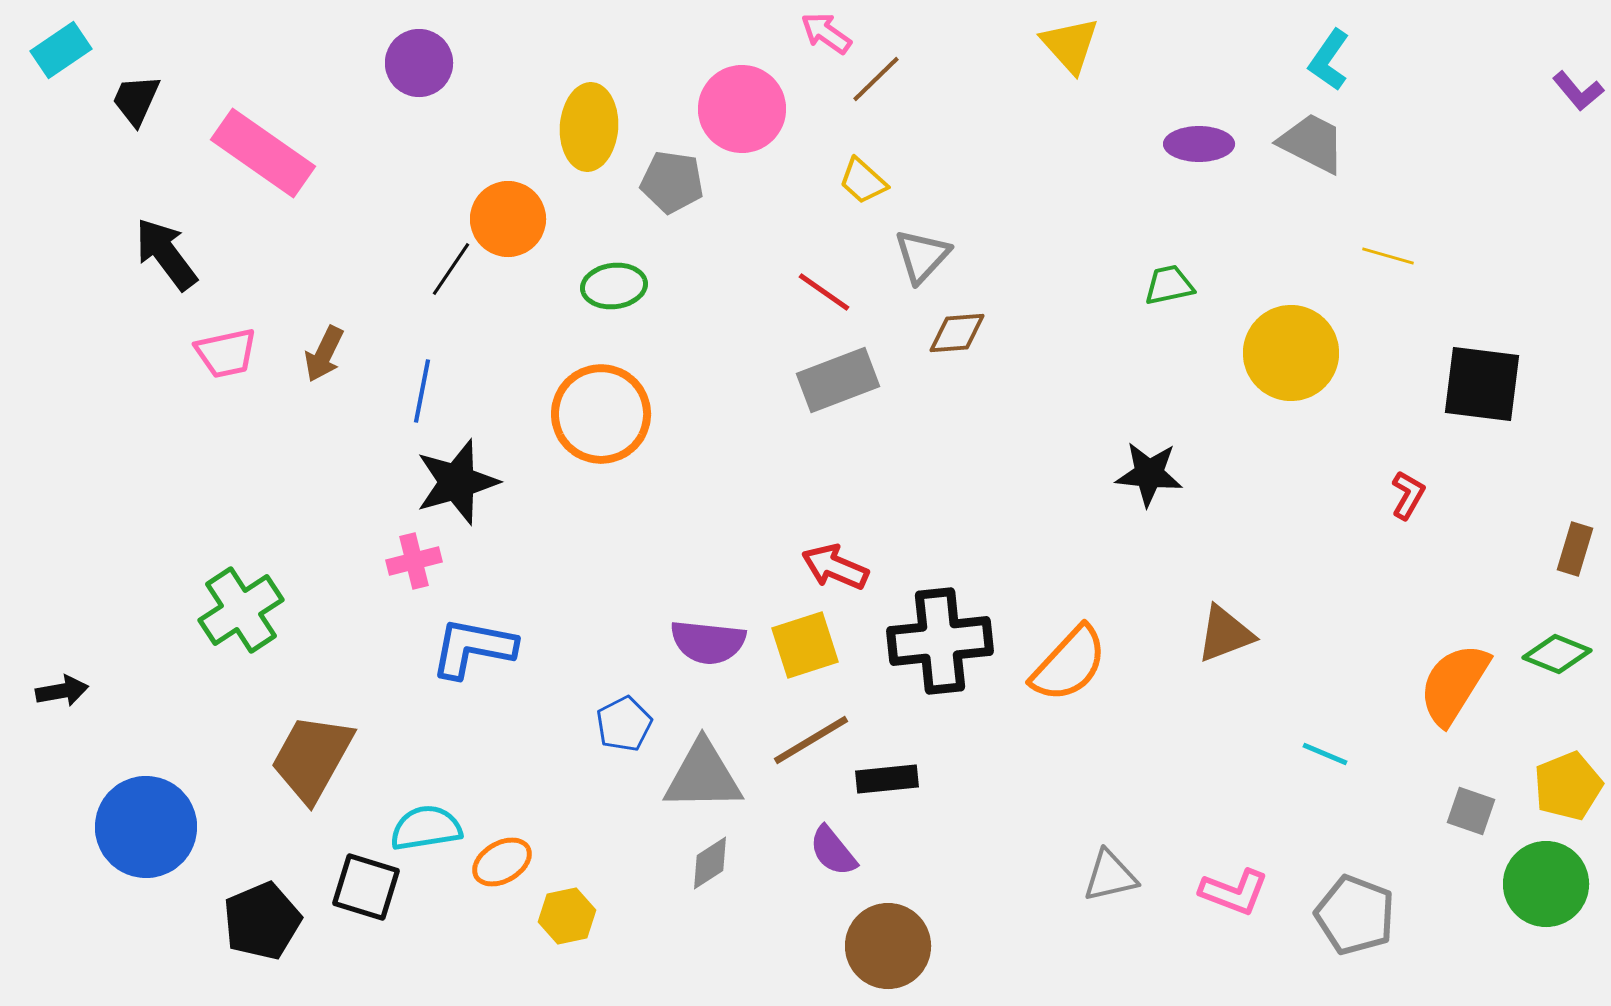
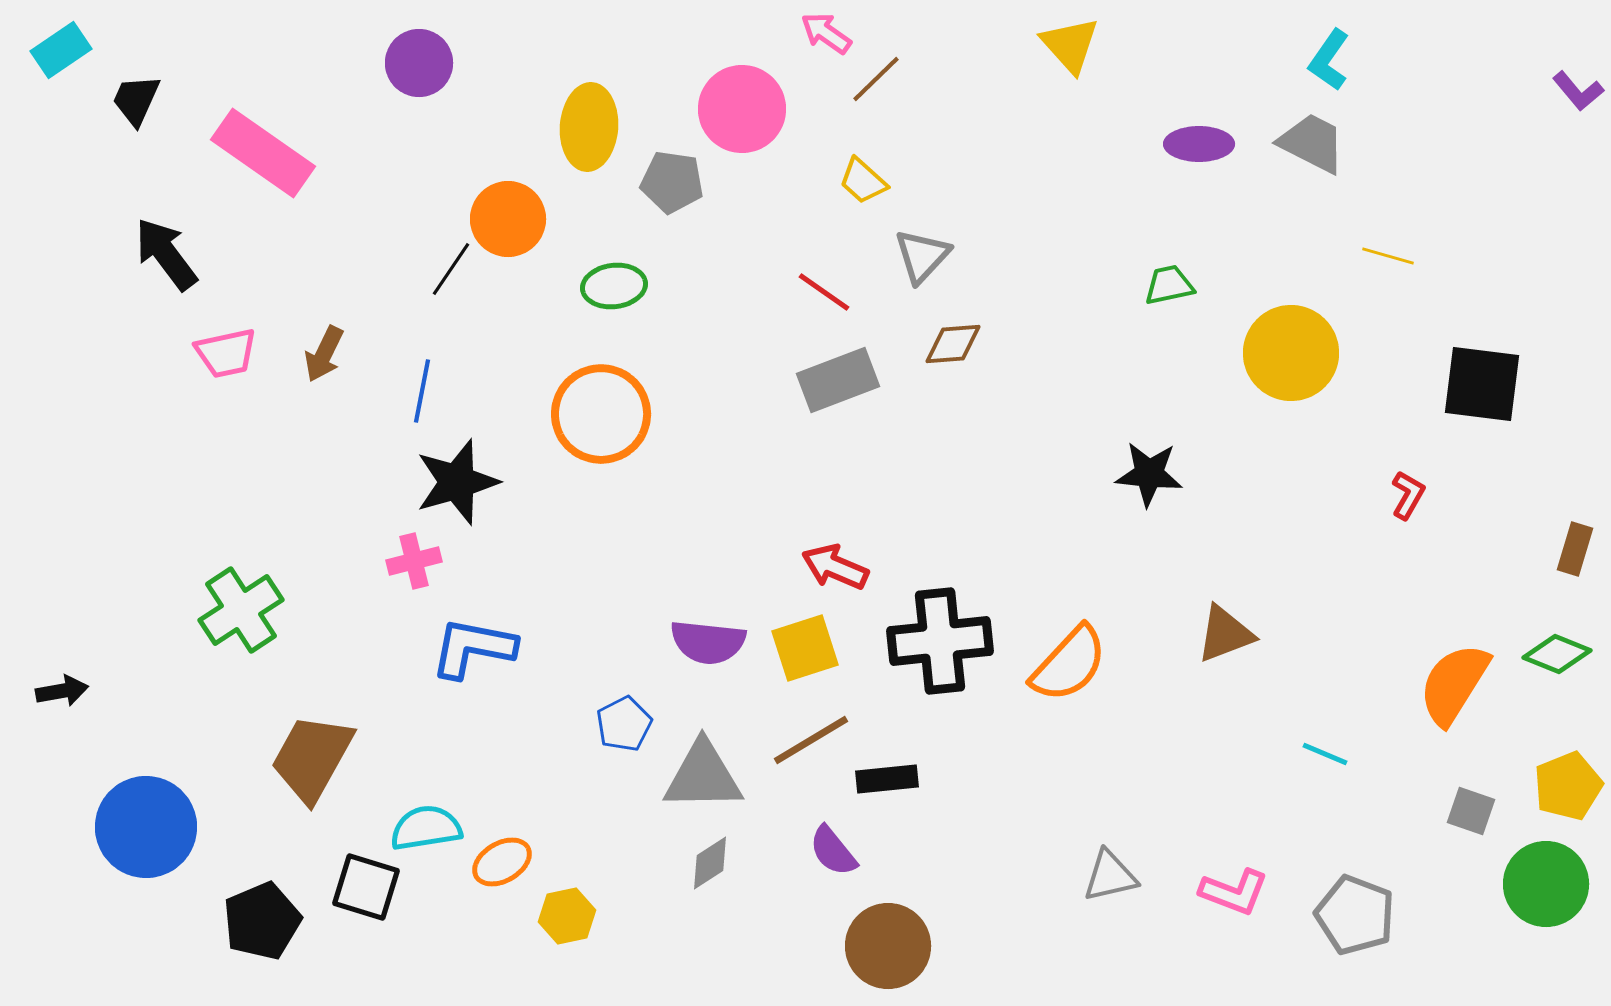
brown diamond at (957, 333): moved 4 px left, 11 px down
yellow square at (805, 645): moved 3 px down
